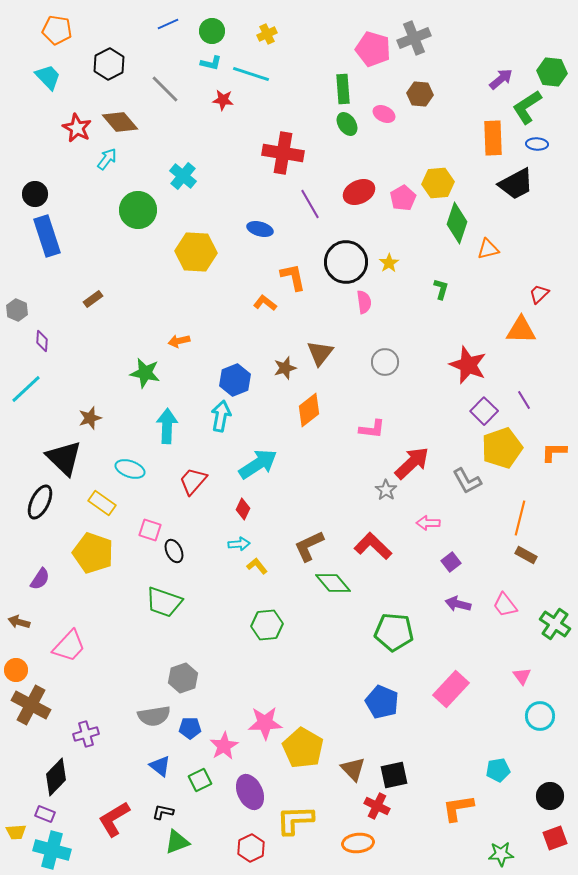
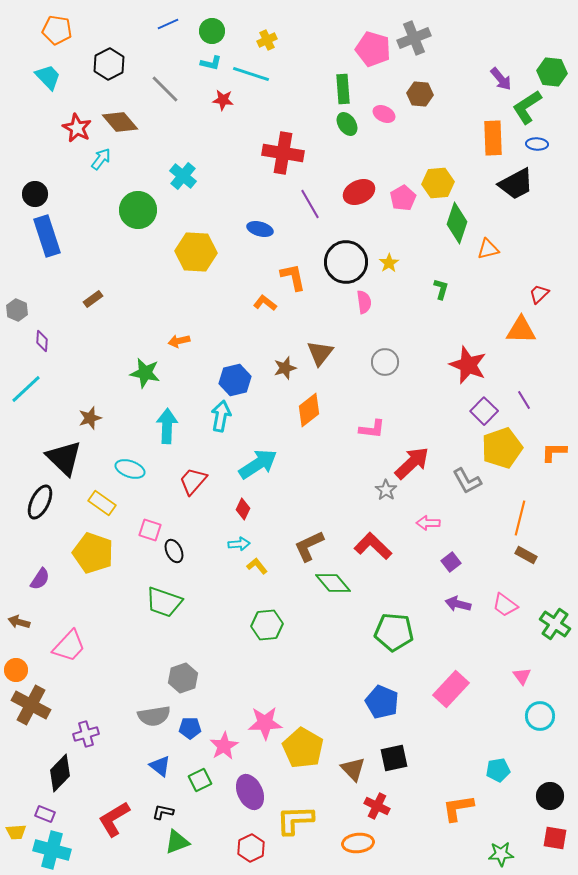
yellow cross at (267, 34): moved 6 px down
purple arrow at (501, 79): rotated 90 degrees clockwise
cyan arrow at (107, 159): moved 6 px left
blue hexagon at (235, 380): rotated 8 degrees clockwise
pink trapezoid at (505, 605): rotated 16 degrees counterclockwise
black square at (394, 775): moved 17 px up
black diamond at (56, 777): moved 4 px right, 4 px up
red square at (555, 838): rotated 30 degrees clockwise
